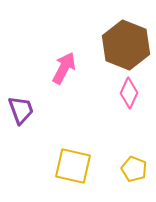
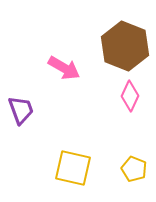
brown hexagon: moved 1 px left, 1 px down
pink arrow: rotated 92 degrees clockwise
pink diamond: moved 1 px right, 3 px down
yellow square: moved 2 px down
